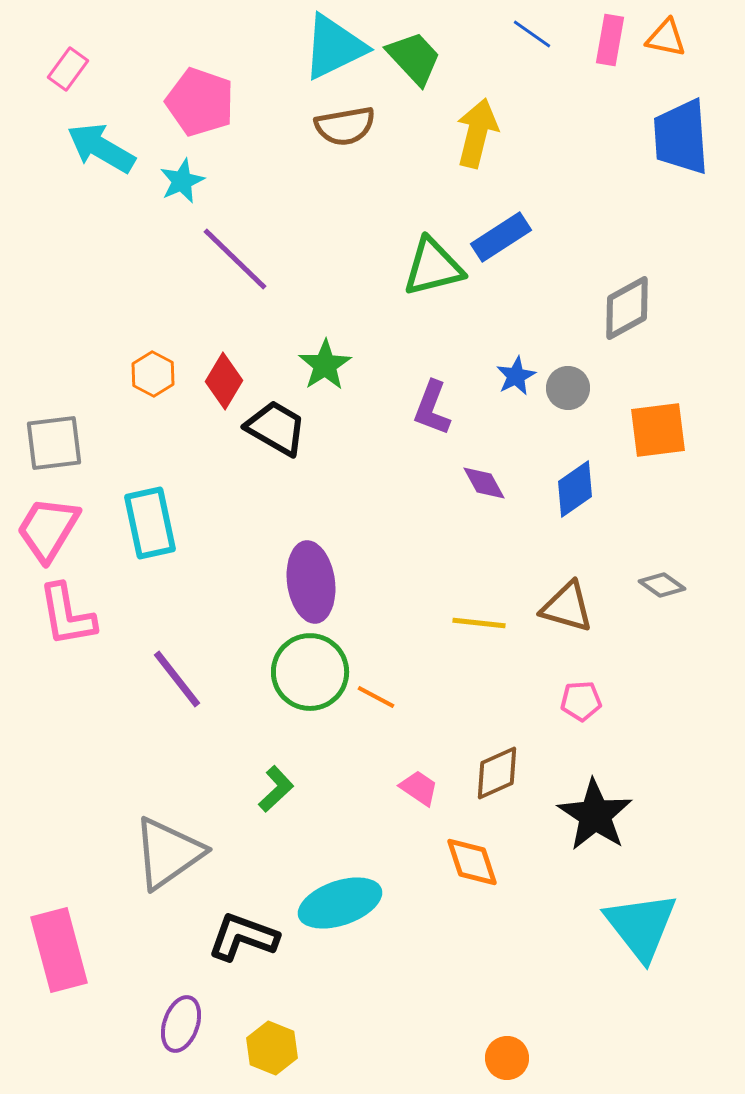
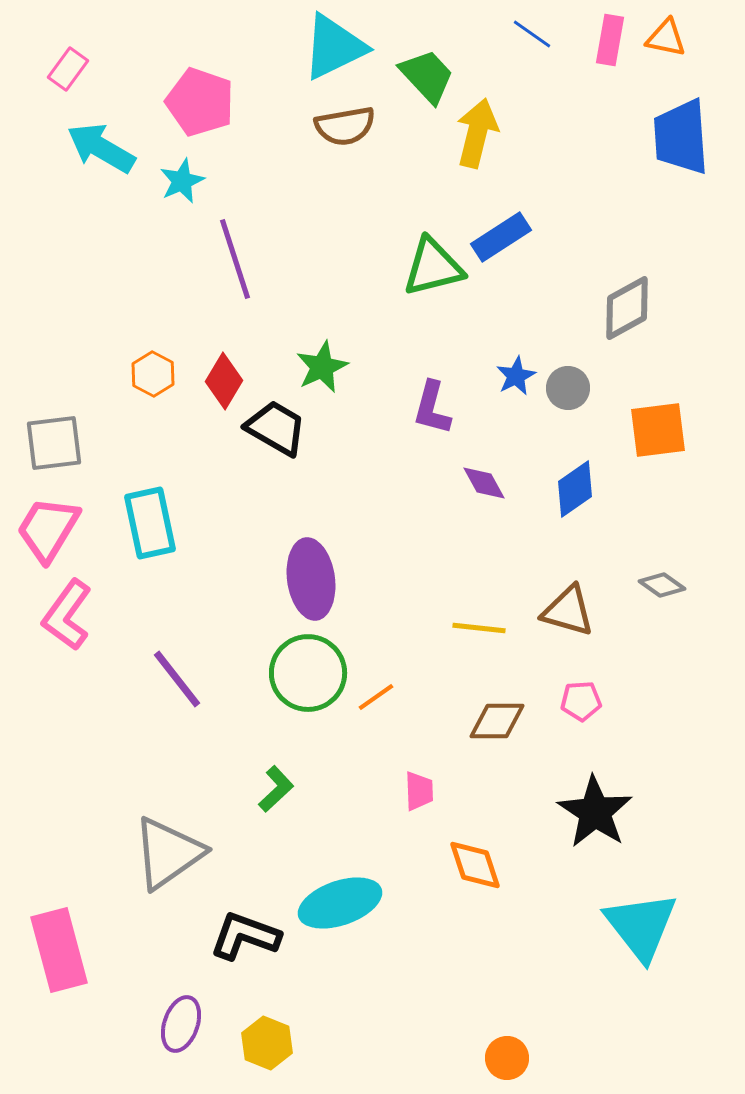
green trapezoid at (414, 58): moved 13 px right, 18 px down
purple line at (235, 259): rotated 28 degrees clockwise
green star at (325, 365): moved 3 px left, 2 px down; rotated 8 degrees clockwise
purple L-shape at (432, 408): rotated 6 degrees counterclockwise
purple ellipse at (311, 582): moved 3 px up
brown triangle at (567, 607): moved 1 px right, 4 px down
pink L-shape at (67, 615): rotated 46 degrees clockwise
yellow line at (479, 623): moved 5 px down
green circle at (310, 672): moved 2 px left, 1 px down
orange line at (376, 697): rotated 63 degrees counterclockwise
brown diamond at (497, 773): moved 52 px up; rotated 24 degrees clockwise
pink trapezoid at (419, 788): moved 3 px down; rotated 54 degrees clockwise
black star at (595, 815): moved 3 px up
orange diamond at (472, 862): moved 3 px right, 3 px down
black L-shape at (243, 937): moved 2 px right, 1 px up
yellow hexagon at (272, 1048): moved 5 px left, 5 px up
